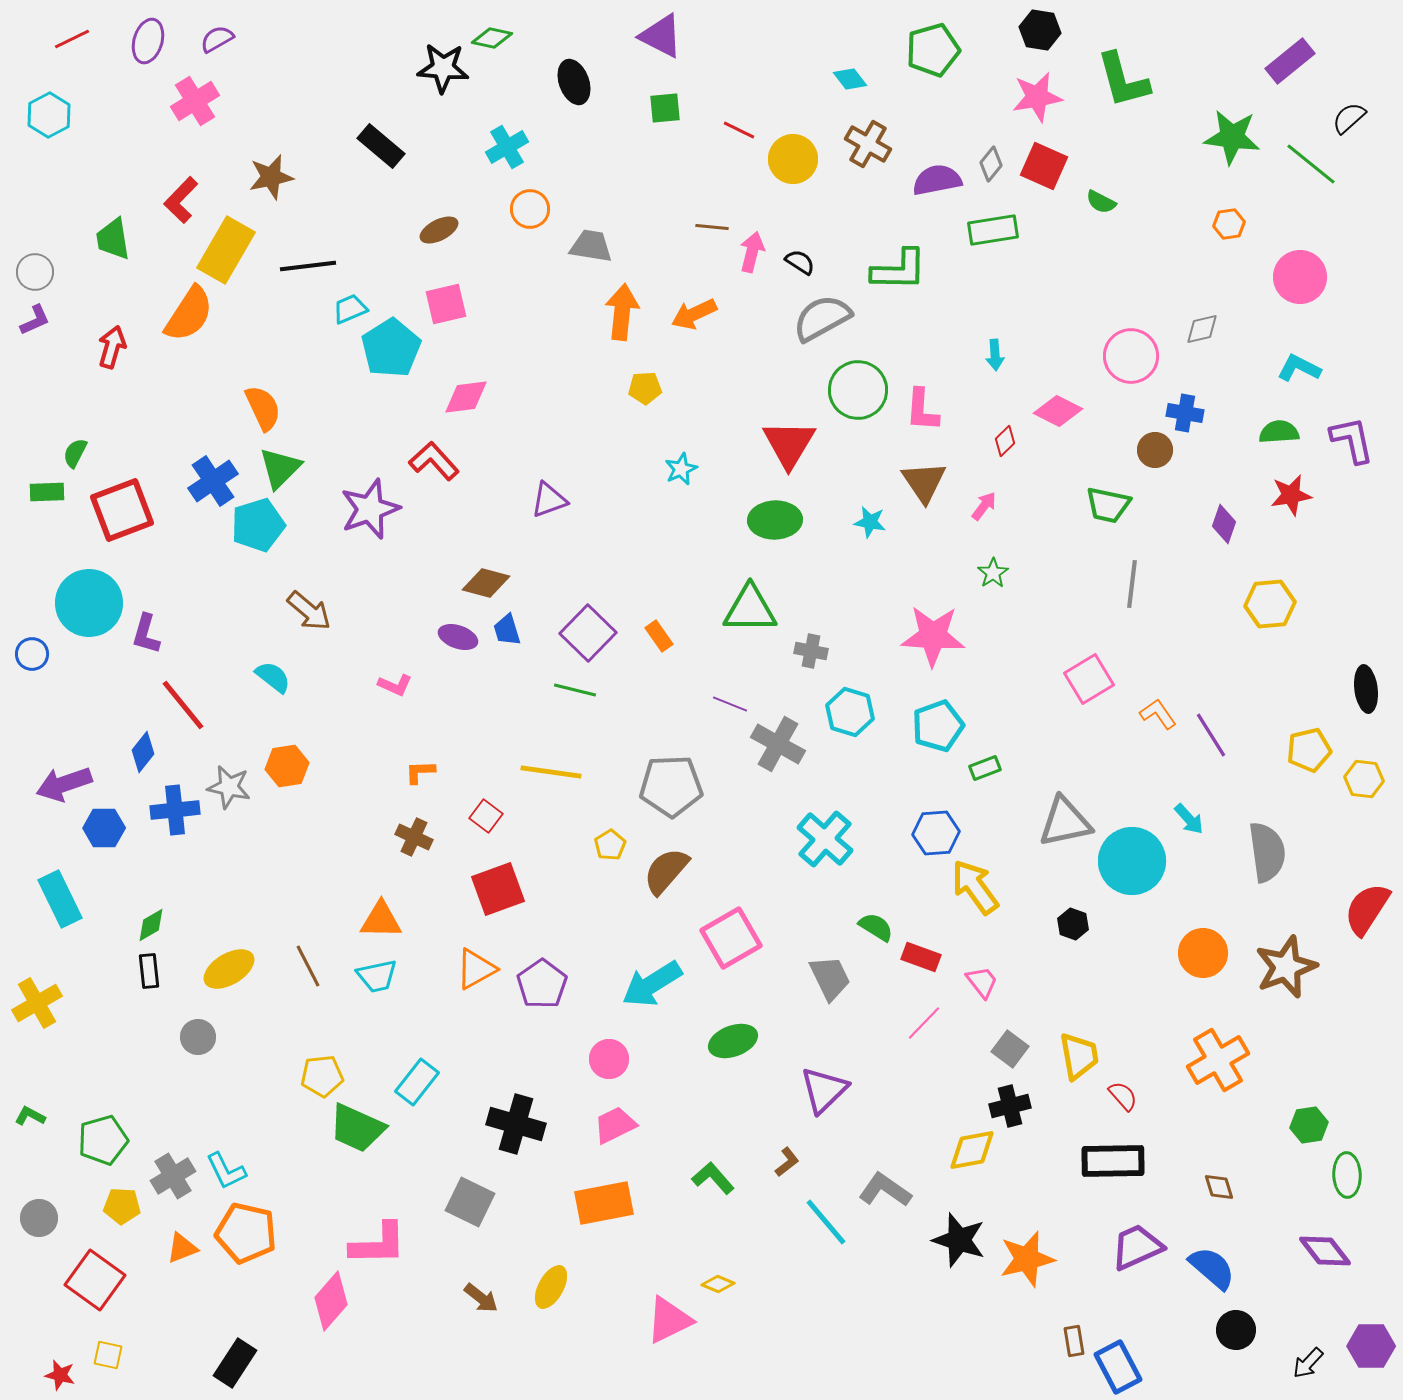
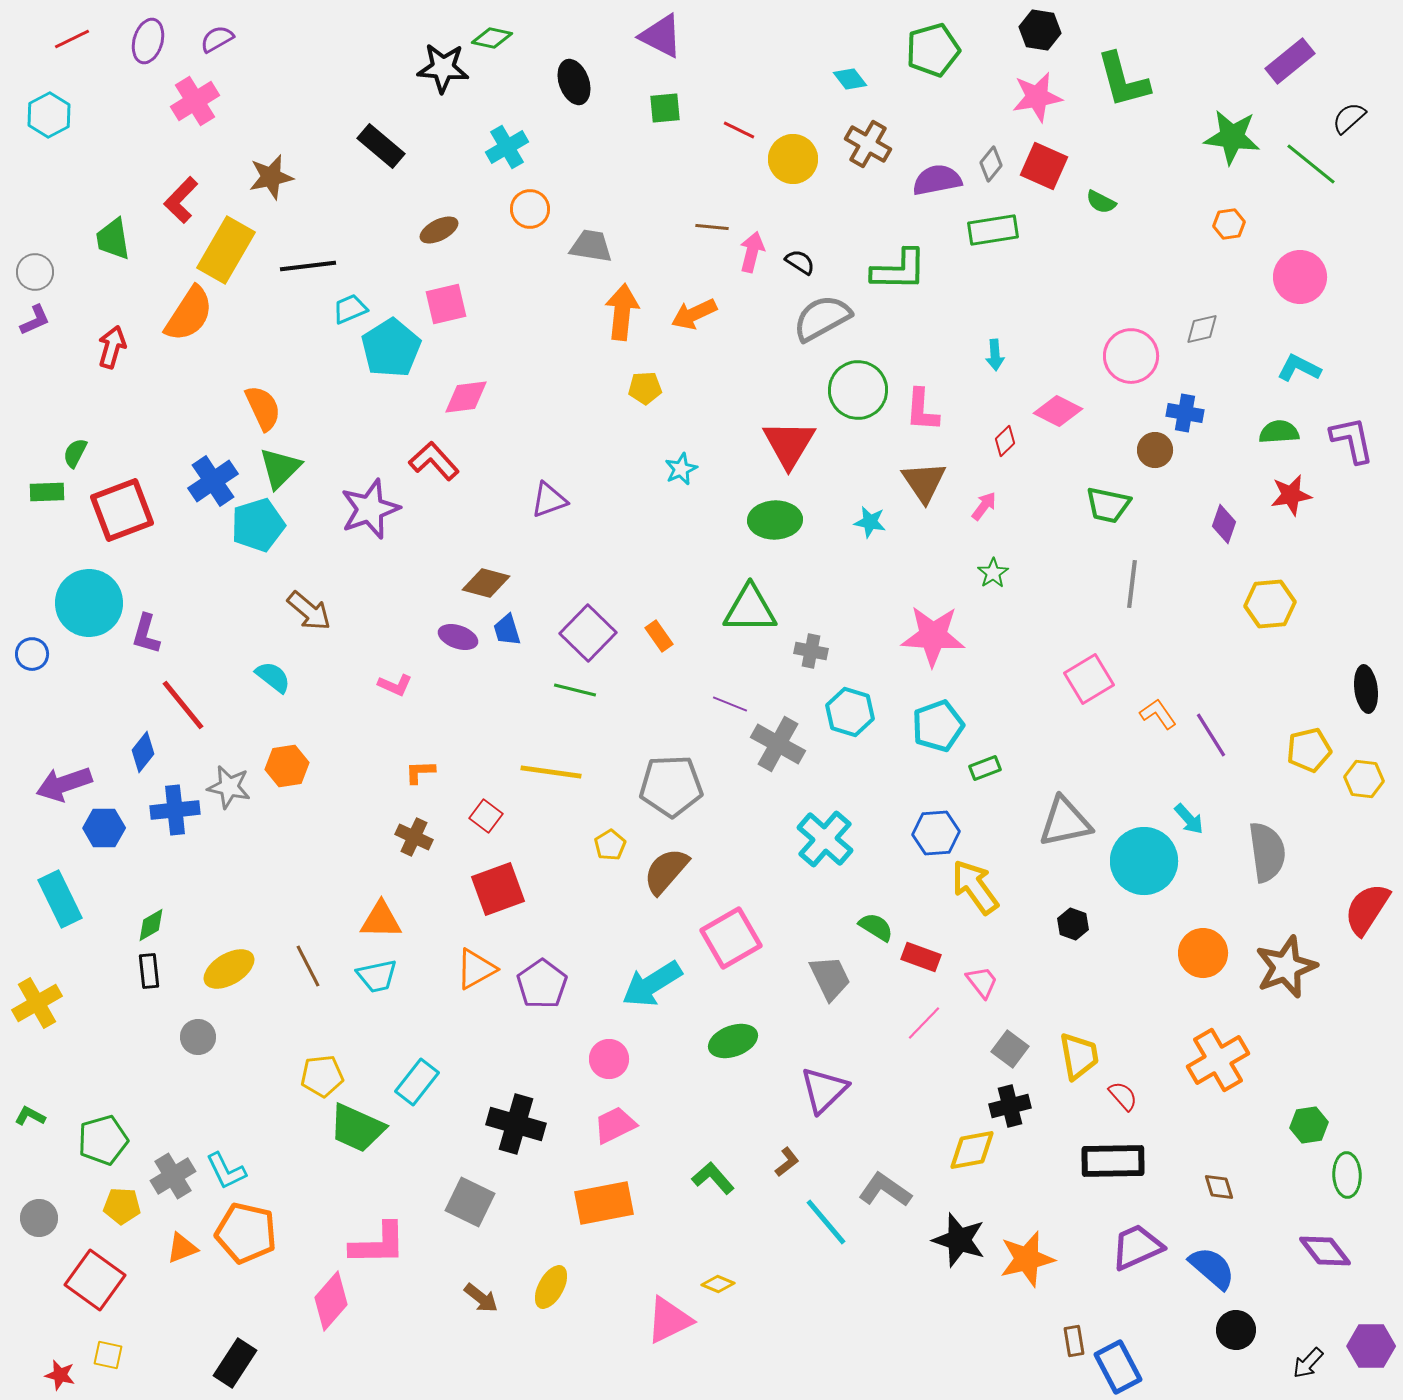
cyan circle at (1132, 861): moved 12 px right
